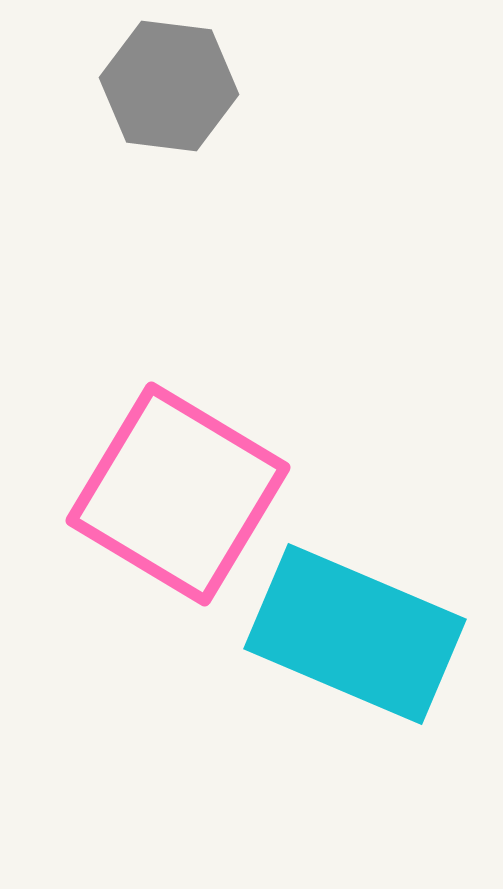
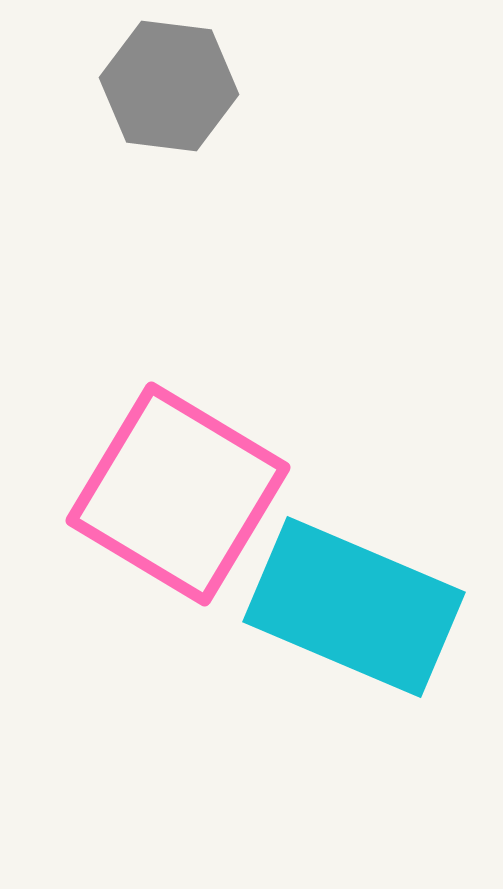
cyan rectangle: moved 1 px left, 27 px up
